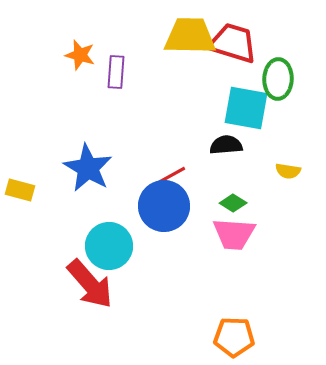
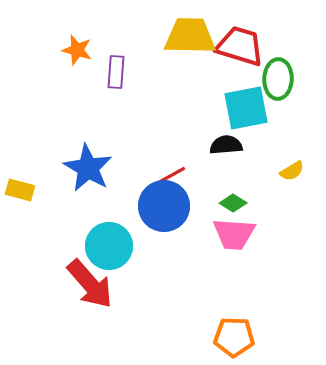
red trapezoid: moved 7 px right, 3 px down
orange star: moved 3 px left, 5 px up
cyan square: rotated 21 degrees counterclockwise
yellow semicircle: moved 4 px right; rotated 40 degrees counterclockwise
